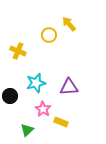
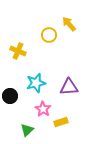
yellow rectangle: rotated 40 degrees counterclockwise
